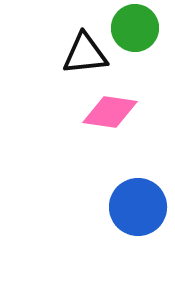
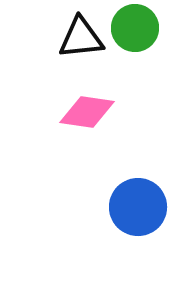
black triangle: moved 4 px left, 16 px up
pink diamond: moved 23 px left
